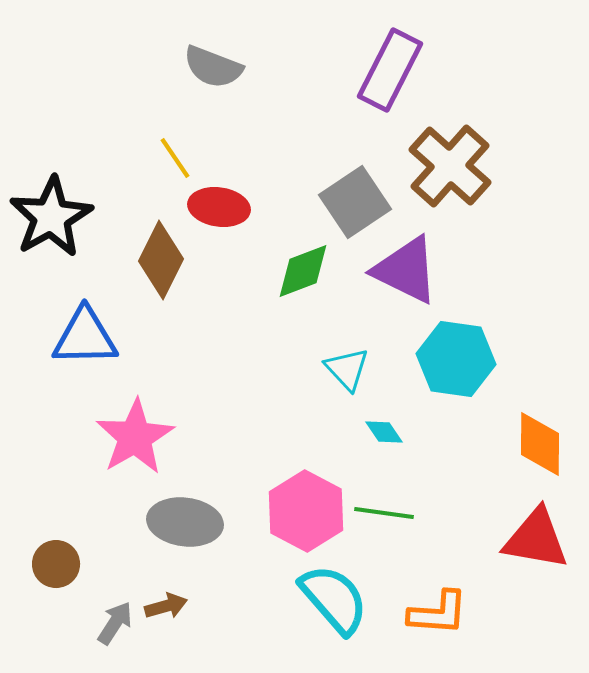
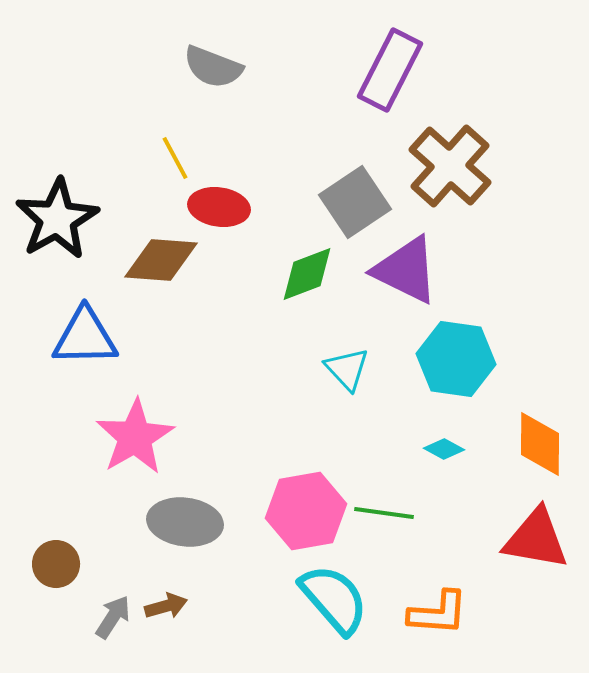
yellow line: rotated 6 degrees clockwise
black star: moved 6 px right, 2 px down
brown diamond: rotated 68 degrees clockwise
green diamond: moved 4 px right, 3 px down
cyan diamond: moved 60 px right, 17 px down; rotated 27 degrees counterclockwise
pink hexagon: rotated 22 degrees clockwise
gray arrow: moved 2 px left, 6 px up
